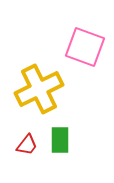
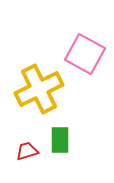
pink square: moved 7 px down; rotated 9 degrees clockwise
red trapezoid: moved 6 px down; rotated 145 degrees counterclockwise
